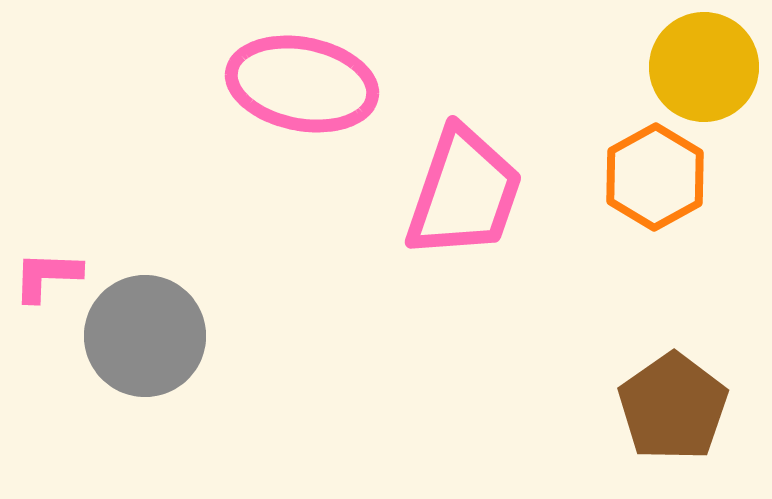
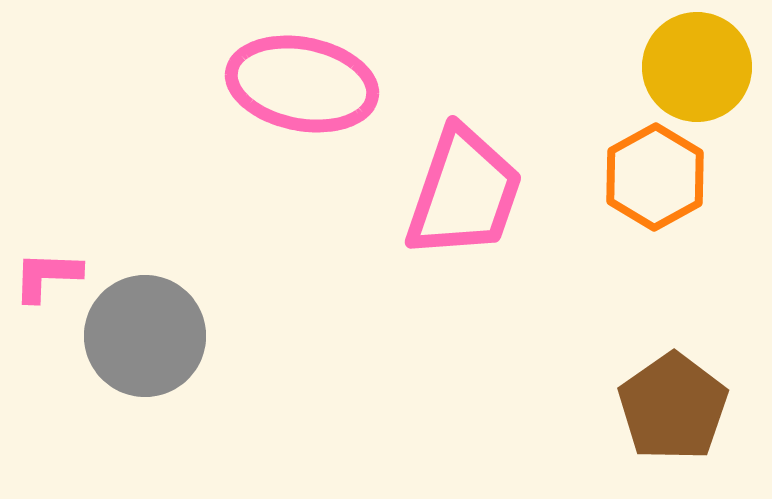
yellow circle: moved 7 px left
